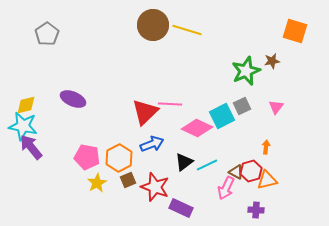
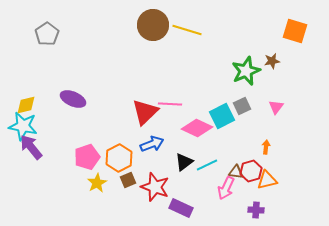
pink pentagon: rotated 30 degrees counterclockwise
brown triangle: rotated 21 degrees counterclockwise
